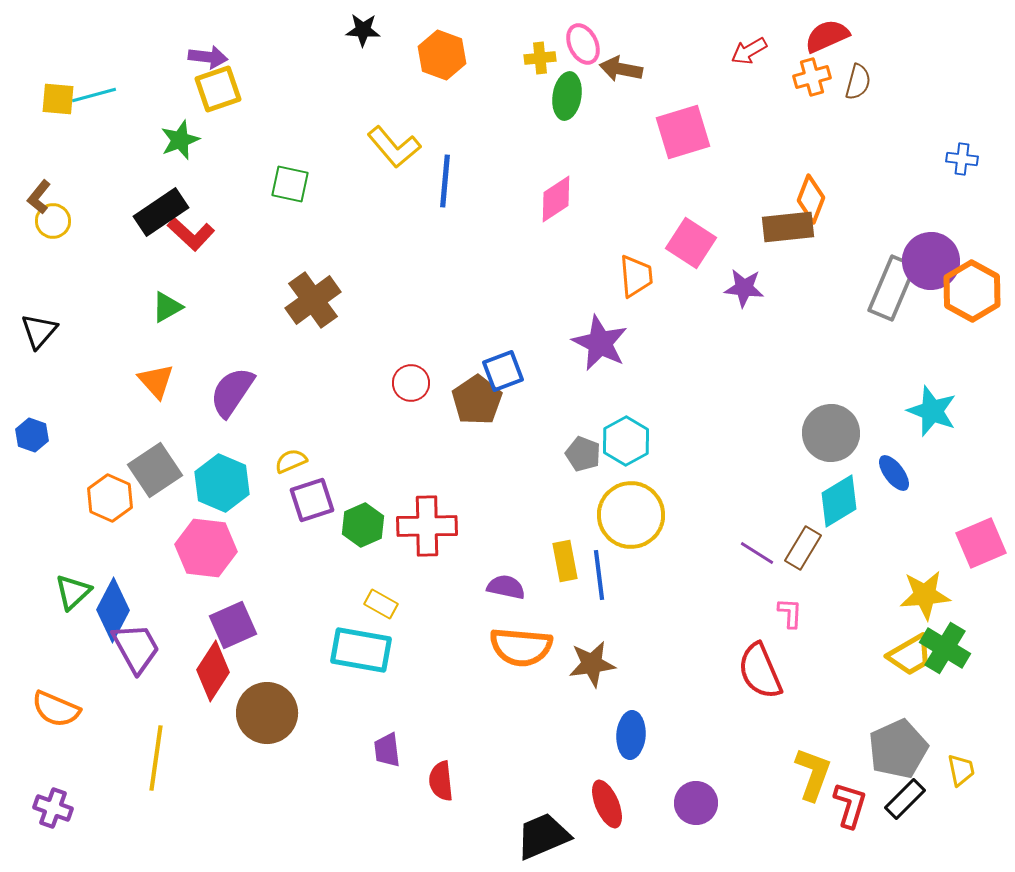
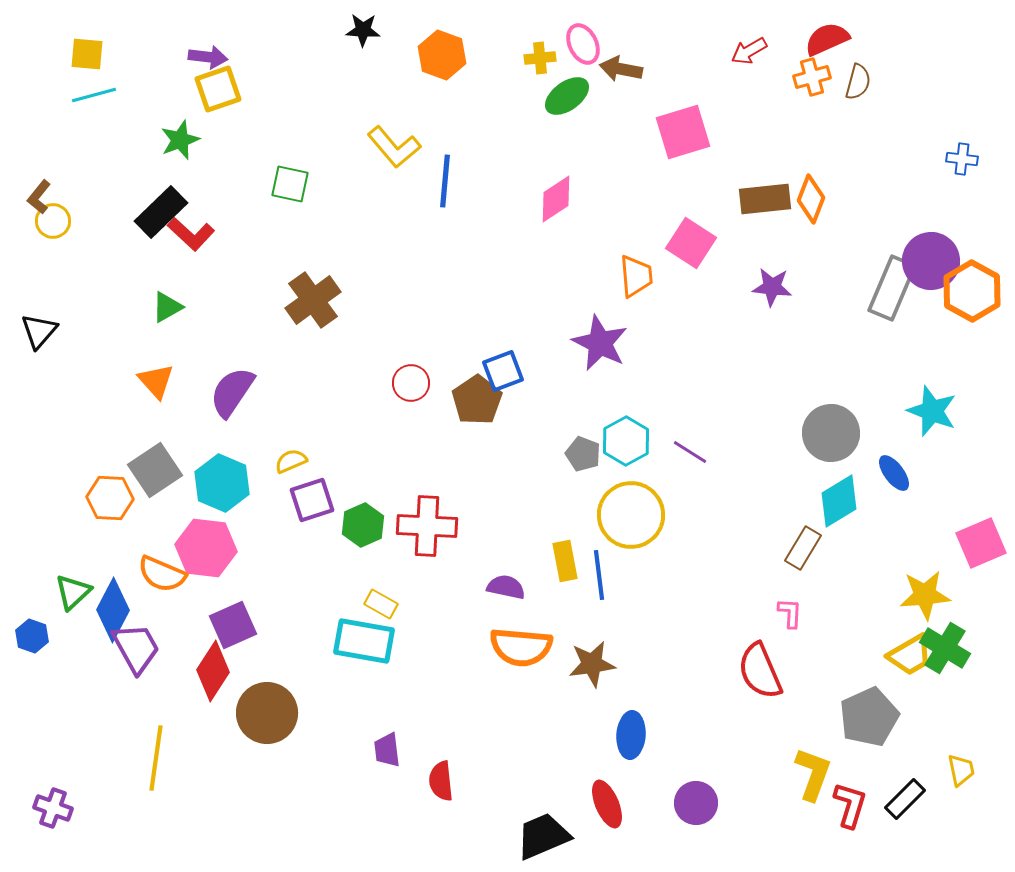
red semicircle at (827, 36): moved 3 px down
green ellipse at (567, 96): rotated 45 degrees clockwise
yellow square at (58, 99): moved 29 px right, 45 px up
black rectangle at (161, 212): rotated 10 degrees counterclockwise
brown rectangle at (788, 227): moved 23 px left, 28 px up
purple star at (744, 288): moved 28 px right, 1 px up
blue hexagon at (32, 435): moved 201 px down
orange hexagon at (110, 498): rotated 21 degrees counterclockwise
red cross at (427, 526): rotated 4 degrees clockwise
purple line at (757, 553): moved 67 px left, 101 px up
cyan rectangle at (361, 650): moved 3 px right, 9 px up
orange semicircle at (56, 709): moved 106 px right, 135 px up
gray pentagon at (898, 749): moved 29 px left, 32 px up
